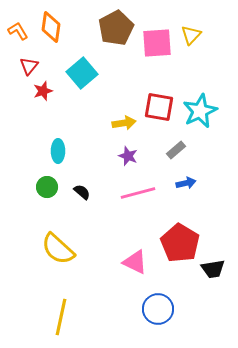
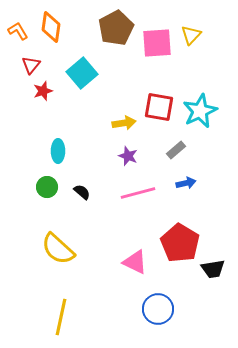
red triangle: moved 2 px right, 1 px up
